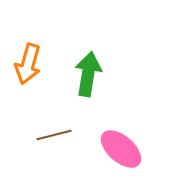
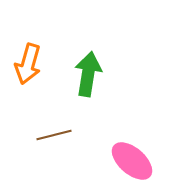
pink ellipse: moved 11 px right, 12 px down
